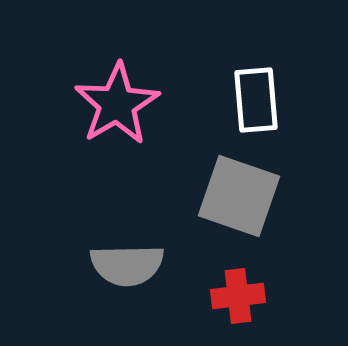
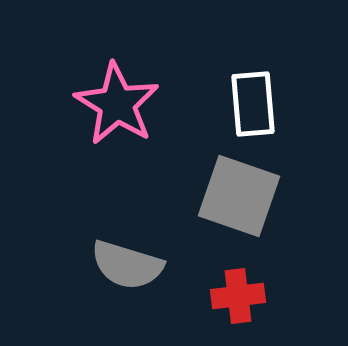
white rectangle: moved 3 px left, 4 px down
pink star: rotated 10 degrees counterclockwise
gray semicircle: rotated 18 degrees clockwise
